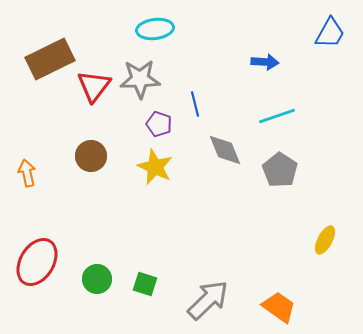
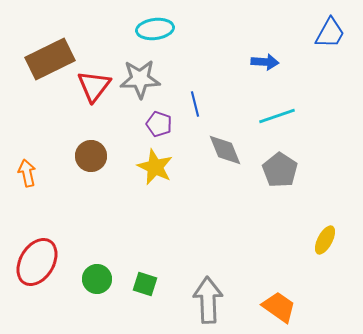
gray arrow: rotated 48 degrees counterclockwise
